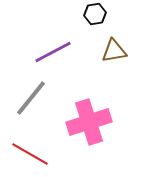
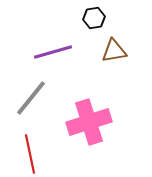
black hexagon: moved 1 px left, 4 px down
purple line: rotated 12 degrees clockwise
red line: rotated 48 degrees clockwise
